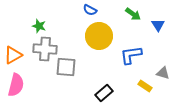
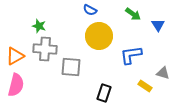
orange triangle: moved 2 px right, 1 px down
gray square: moved 5 px right
black rectangle: rotated 30 degrees counterclockwise
